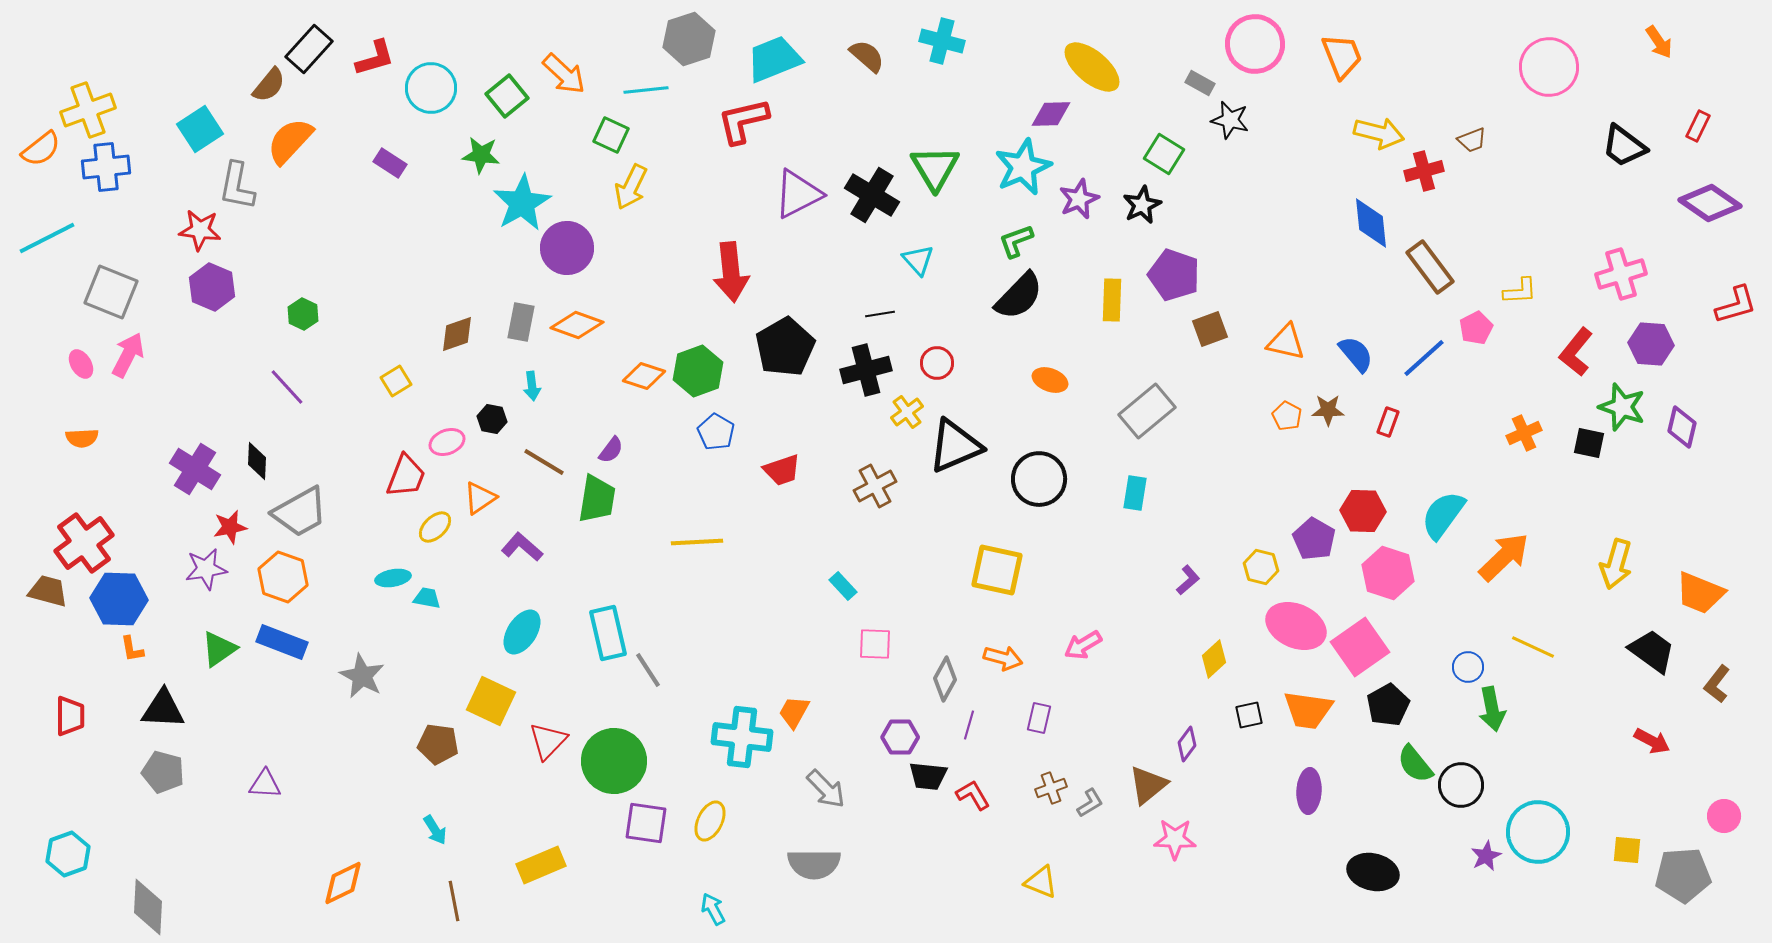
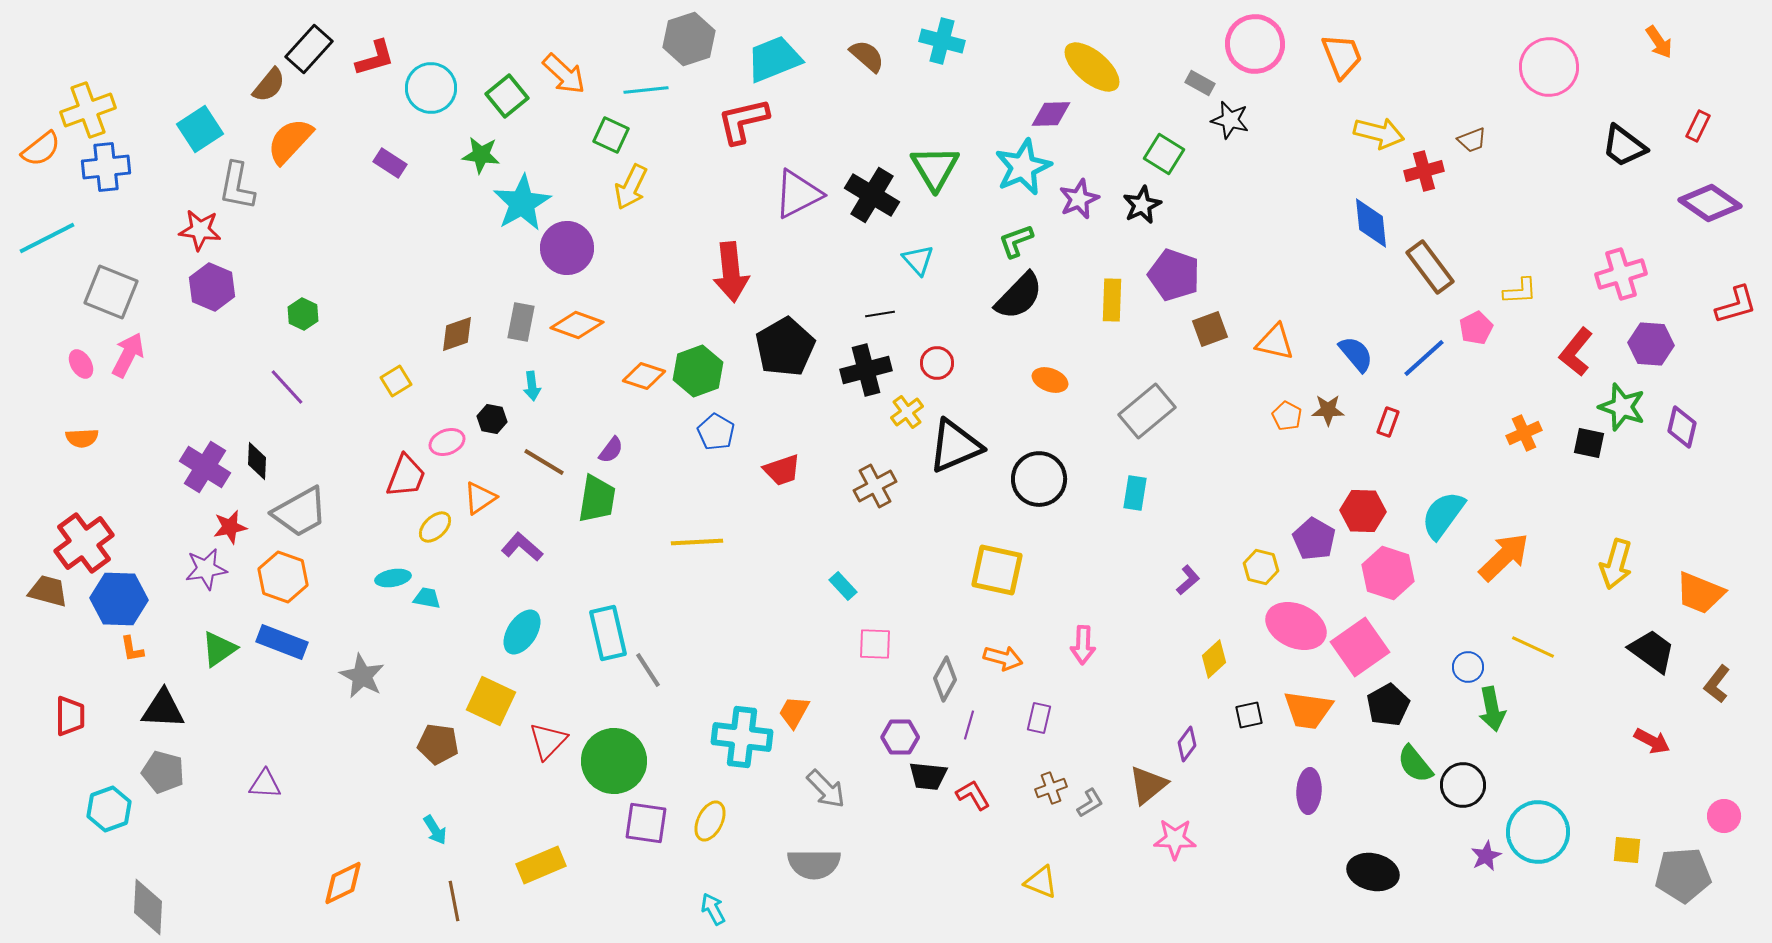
orange triangle at (1286, 342): moved 11 px left
purple cross at (195, 469): moved 10 px right, 2 px up
pink arrow at (1083, 645): rotated 57 degrees counterclockwise
black circle at (1461, 785): moved 2 px right
cyan hexagon at (68, 854): moved 41 px right, 45 px up
